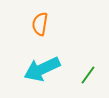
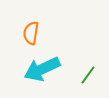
orange semicircle: moved 9 px left, 9 px down
